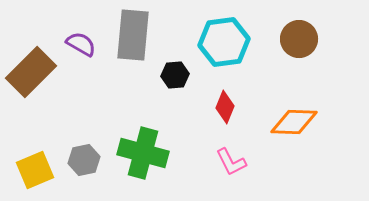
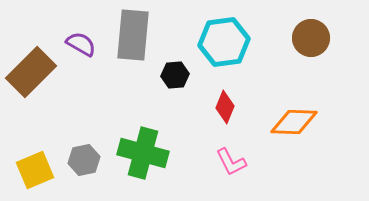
brown circle: moved 12 px right, 1 px up
